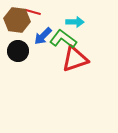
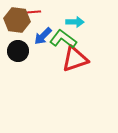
red line: rotated 21 degrees counterclockwise
